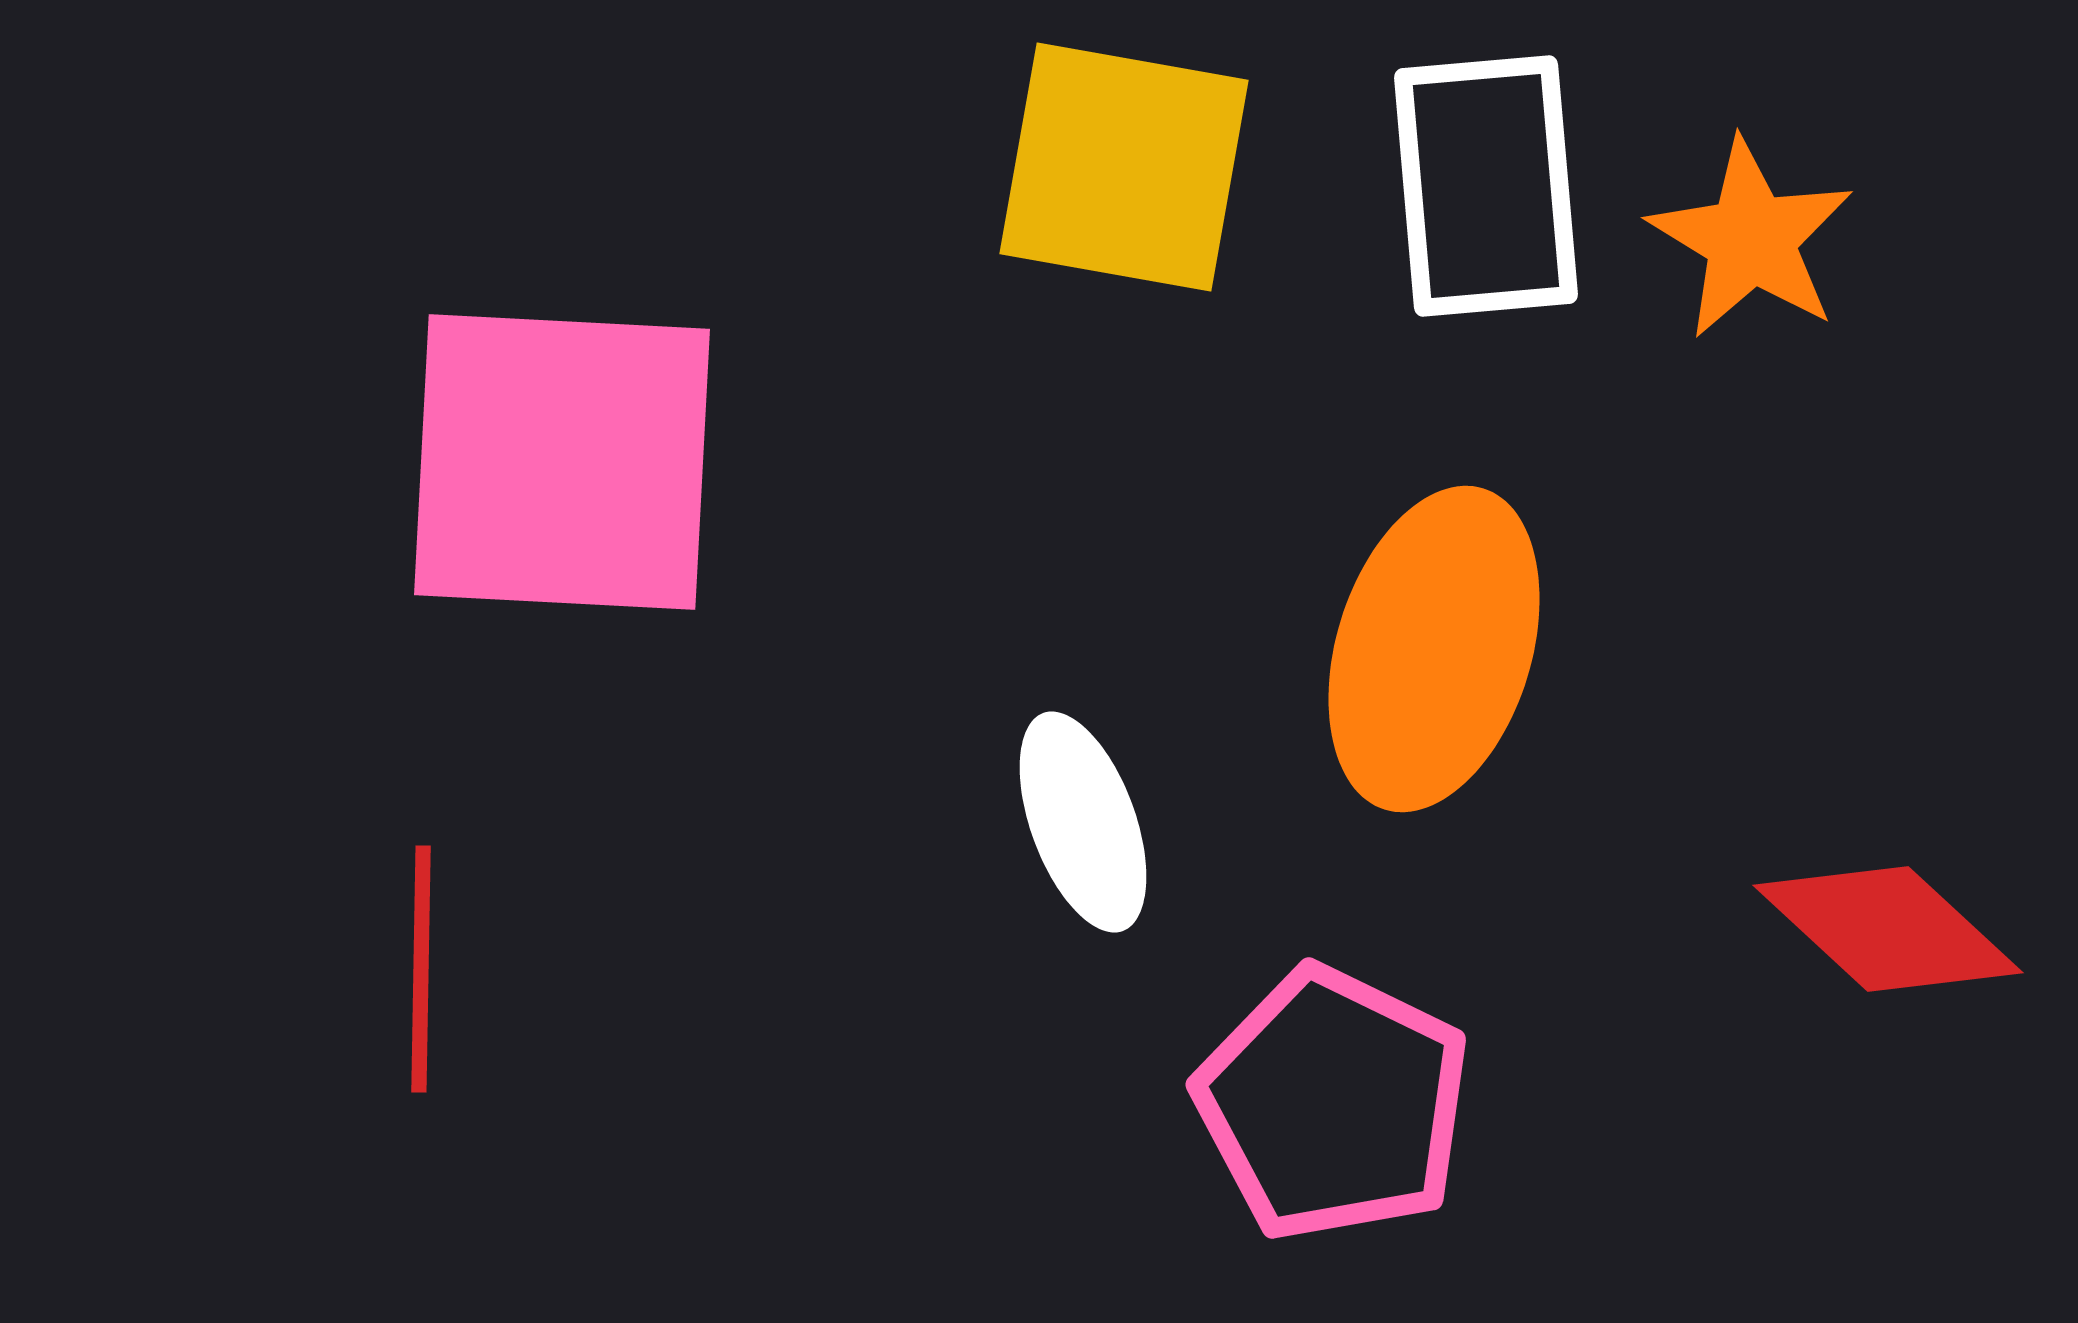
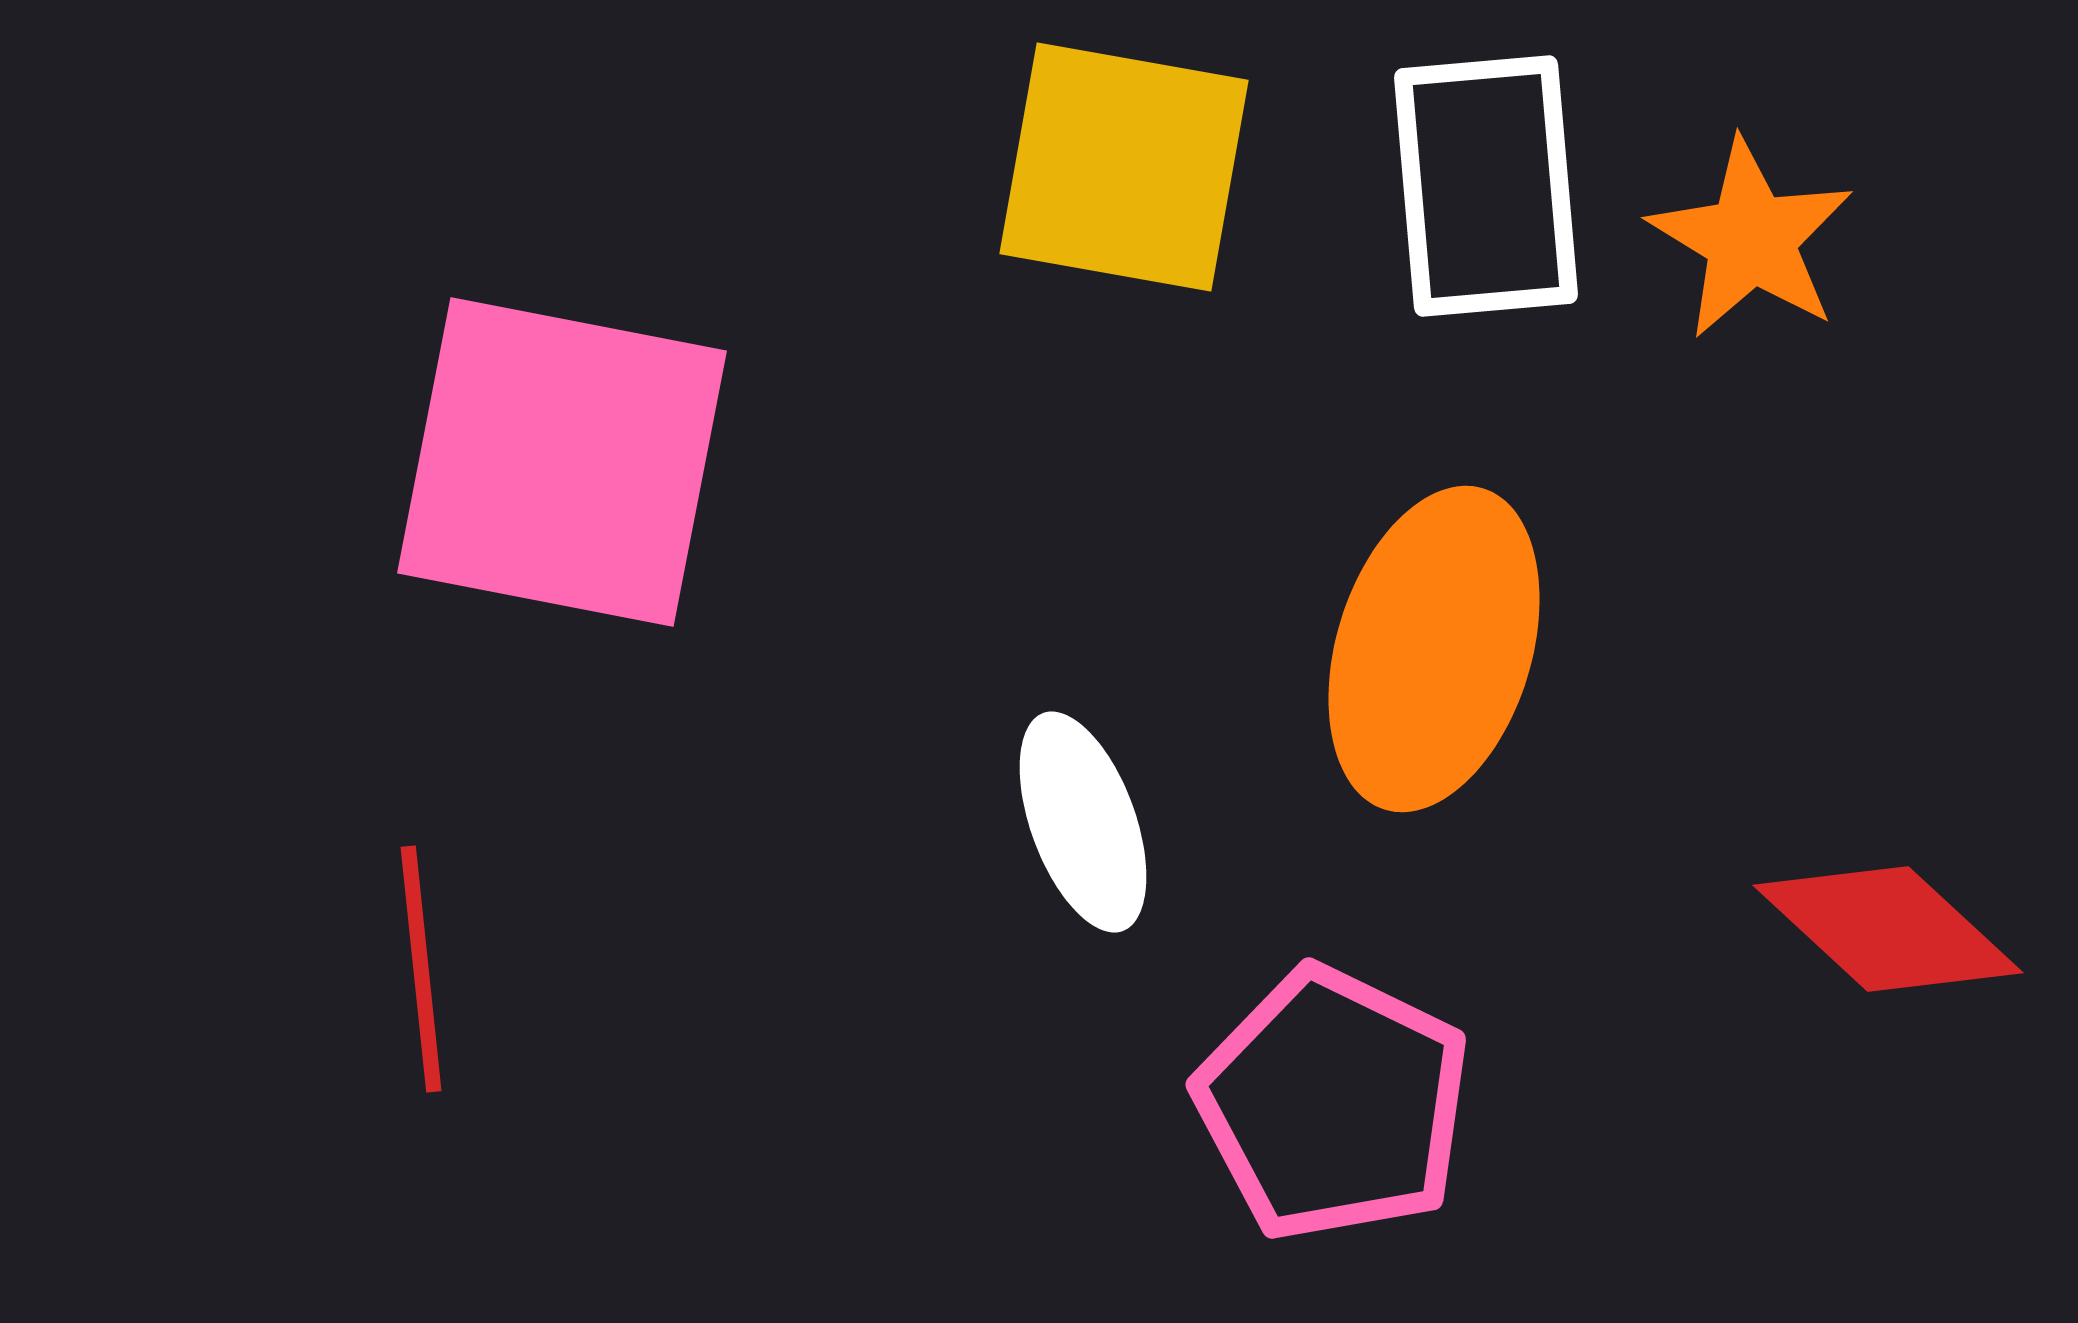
pink square: rotated 8 degrees clockwise
red line: rotated 7 degrees counterclockwise
